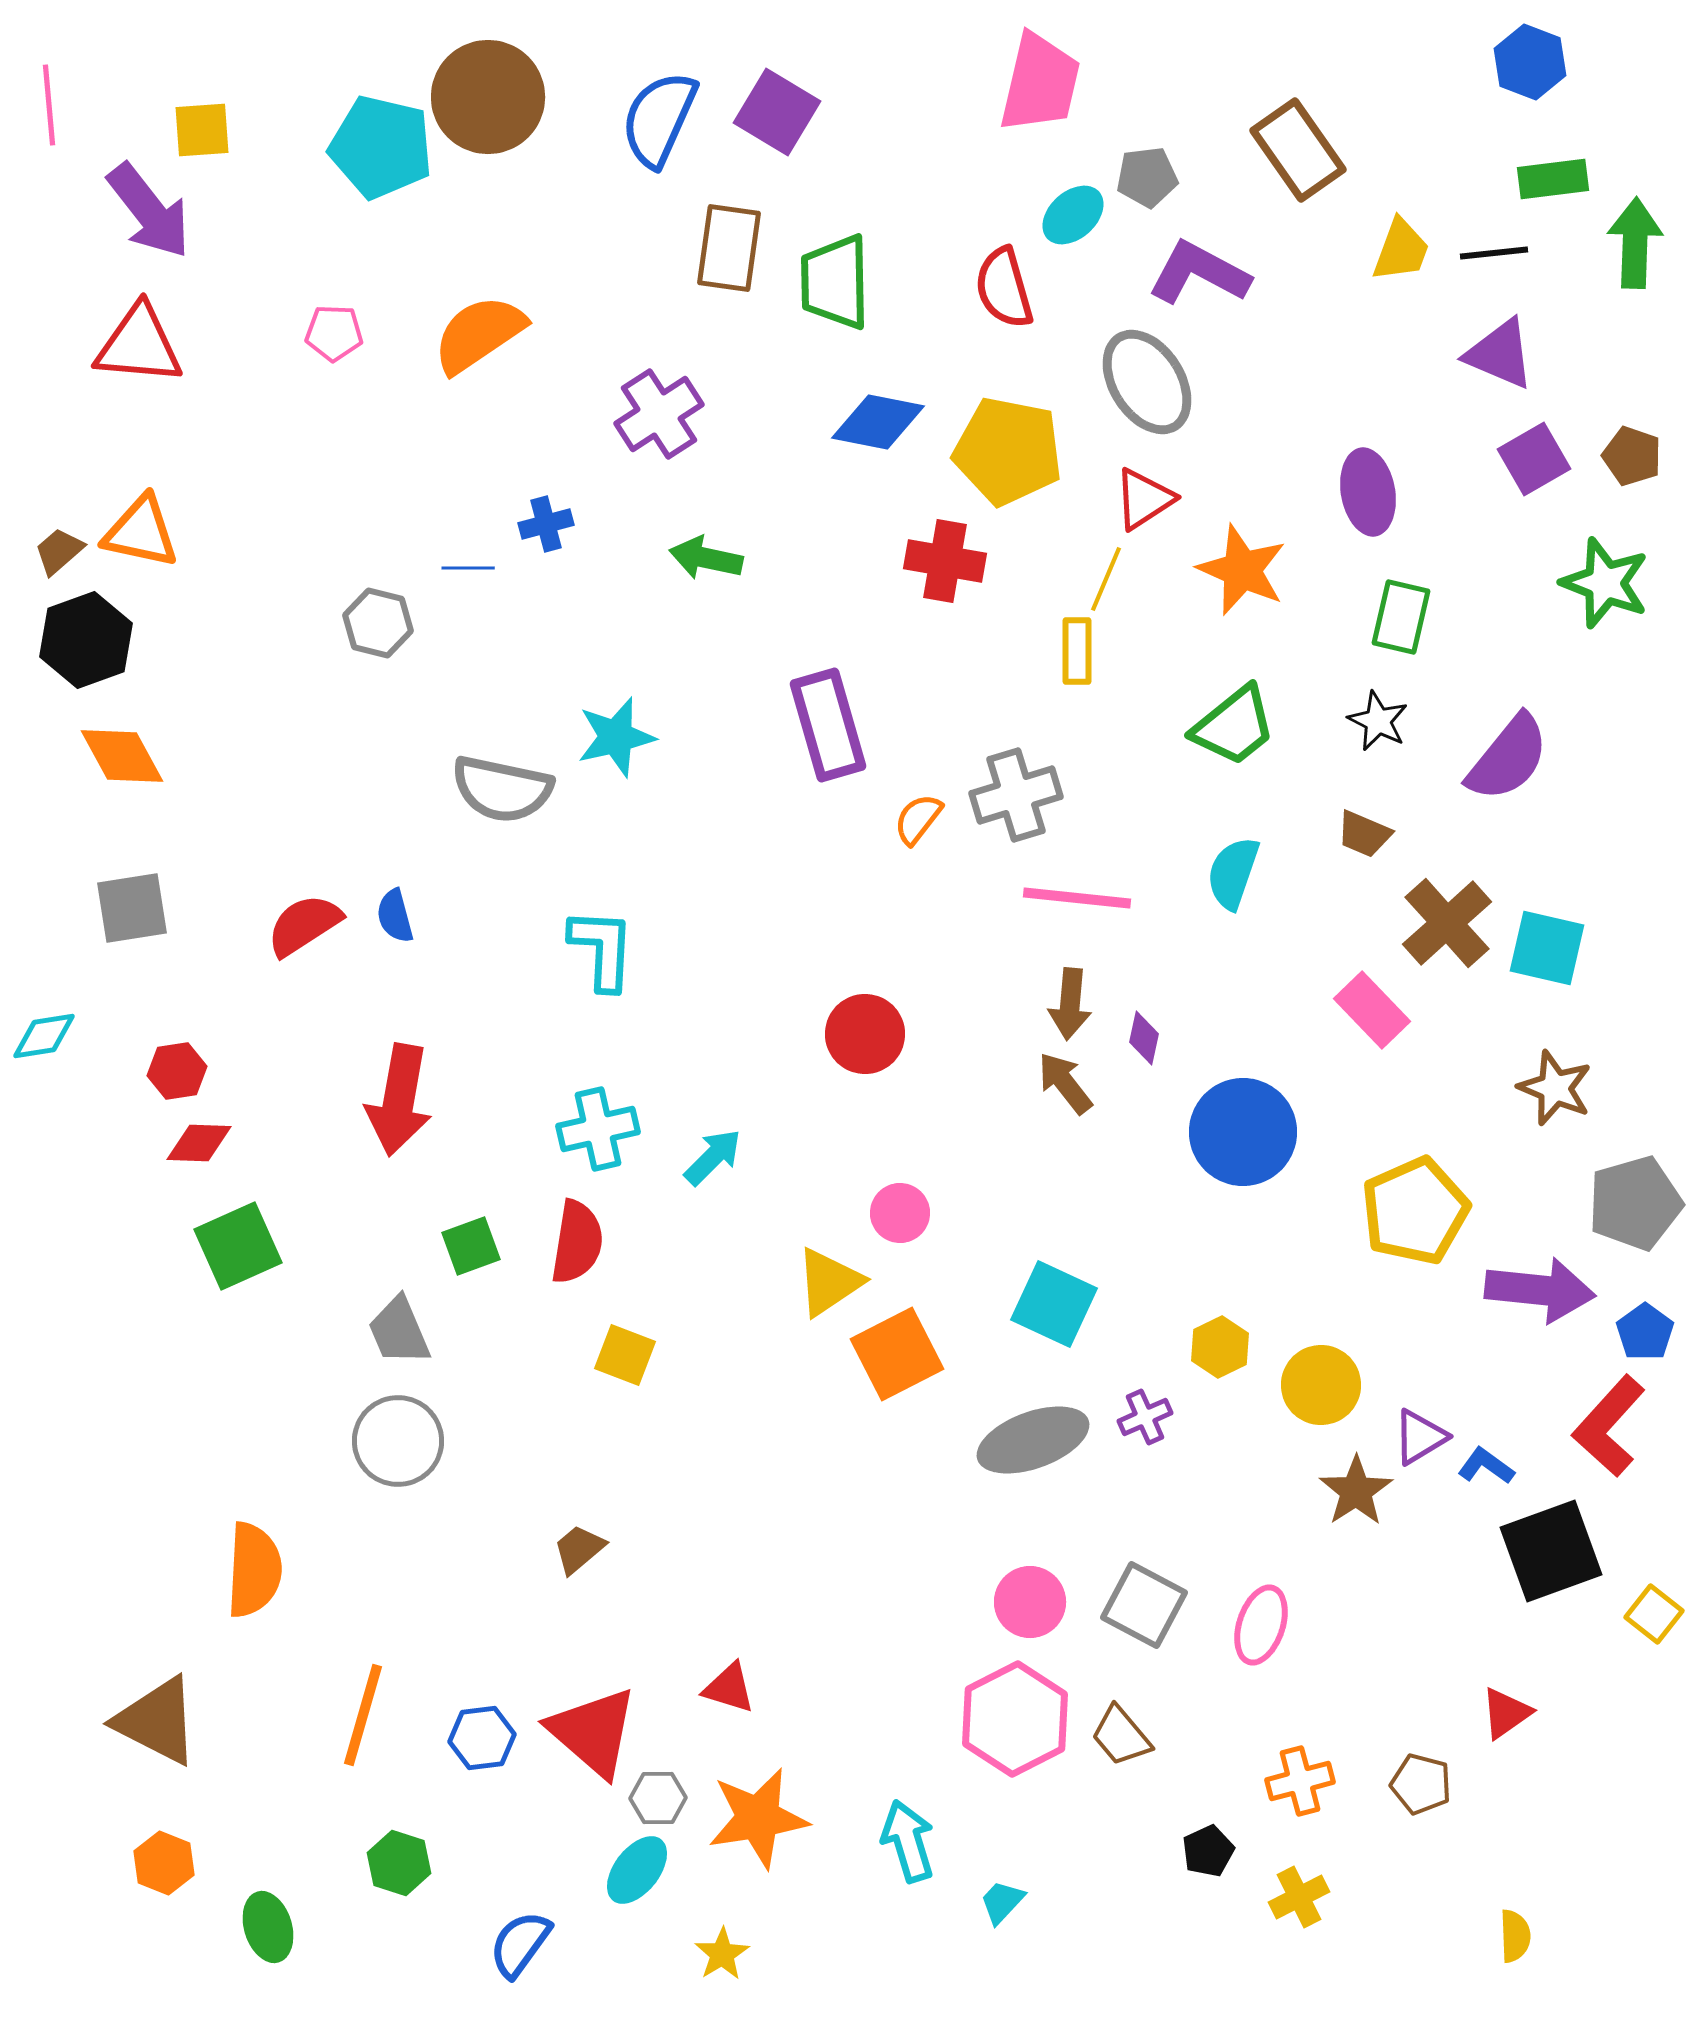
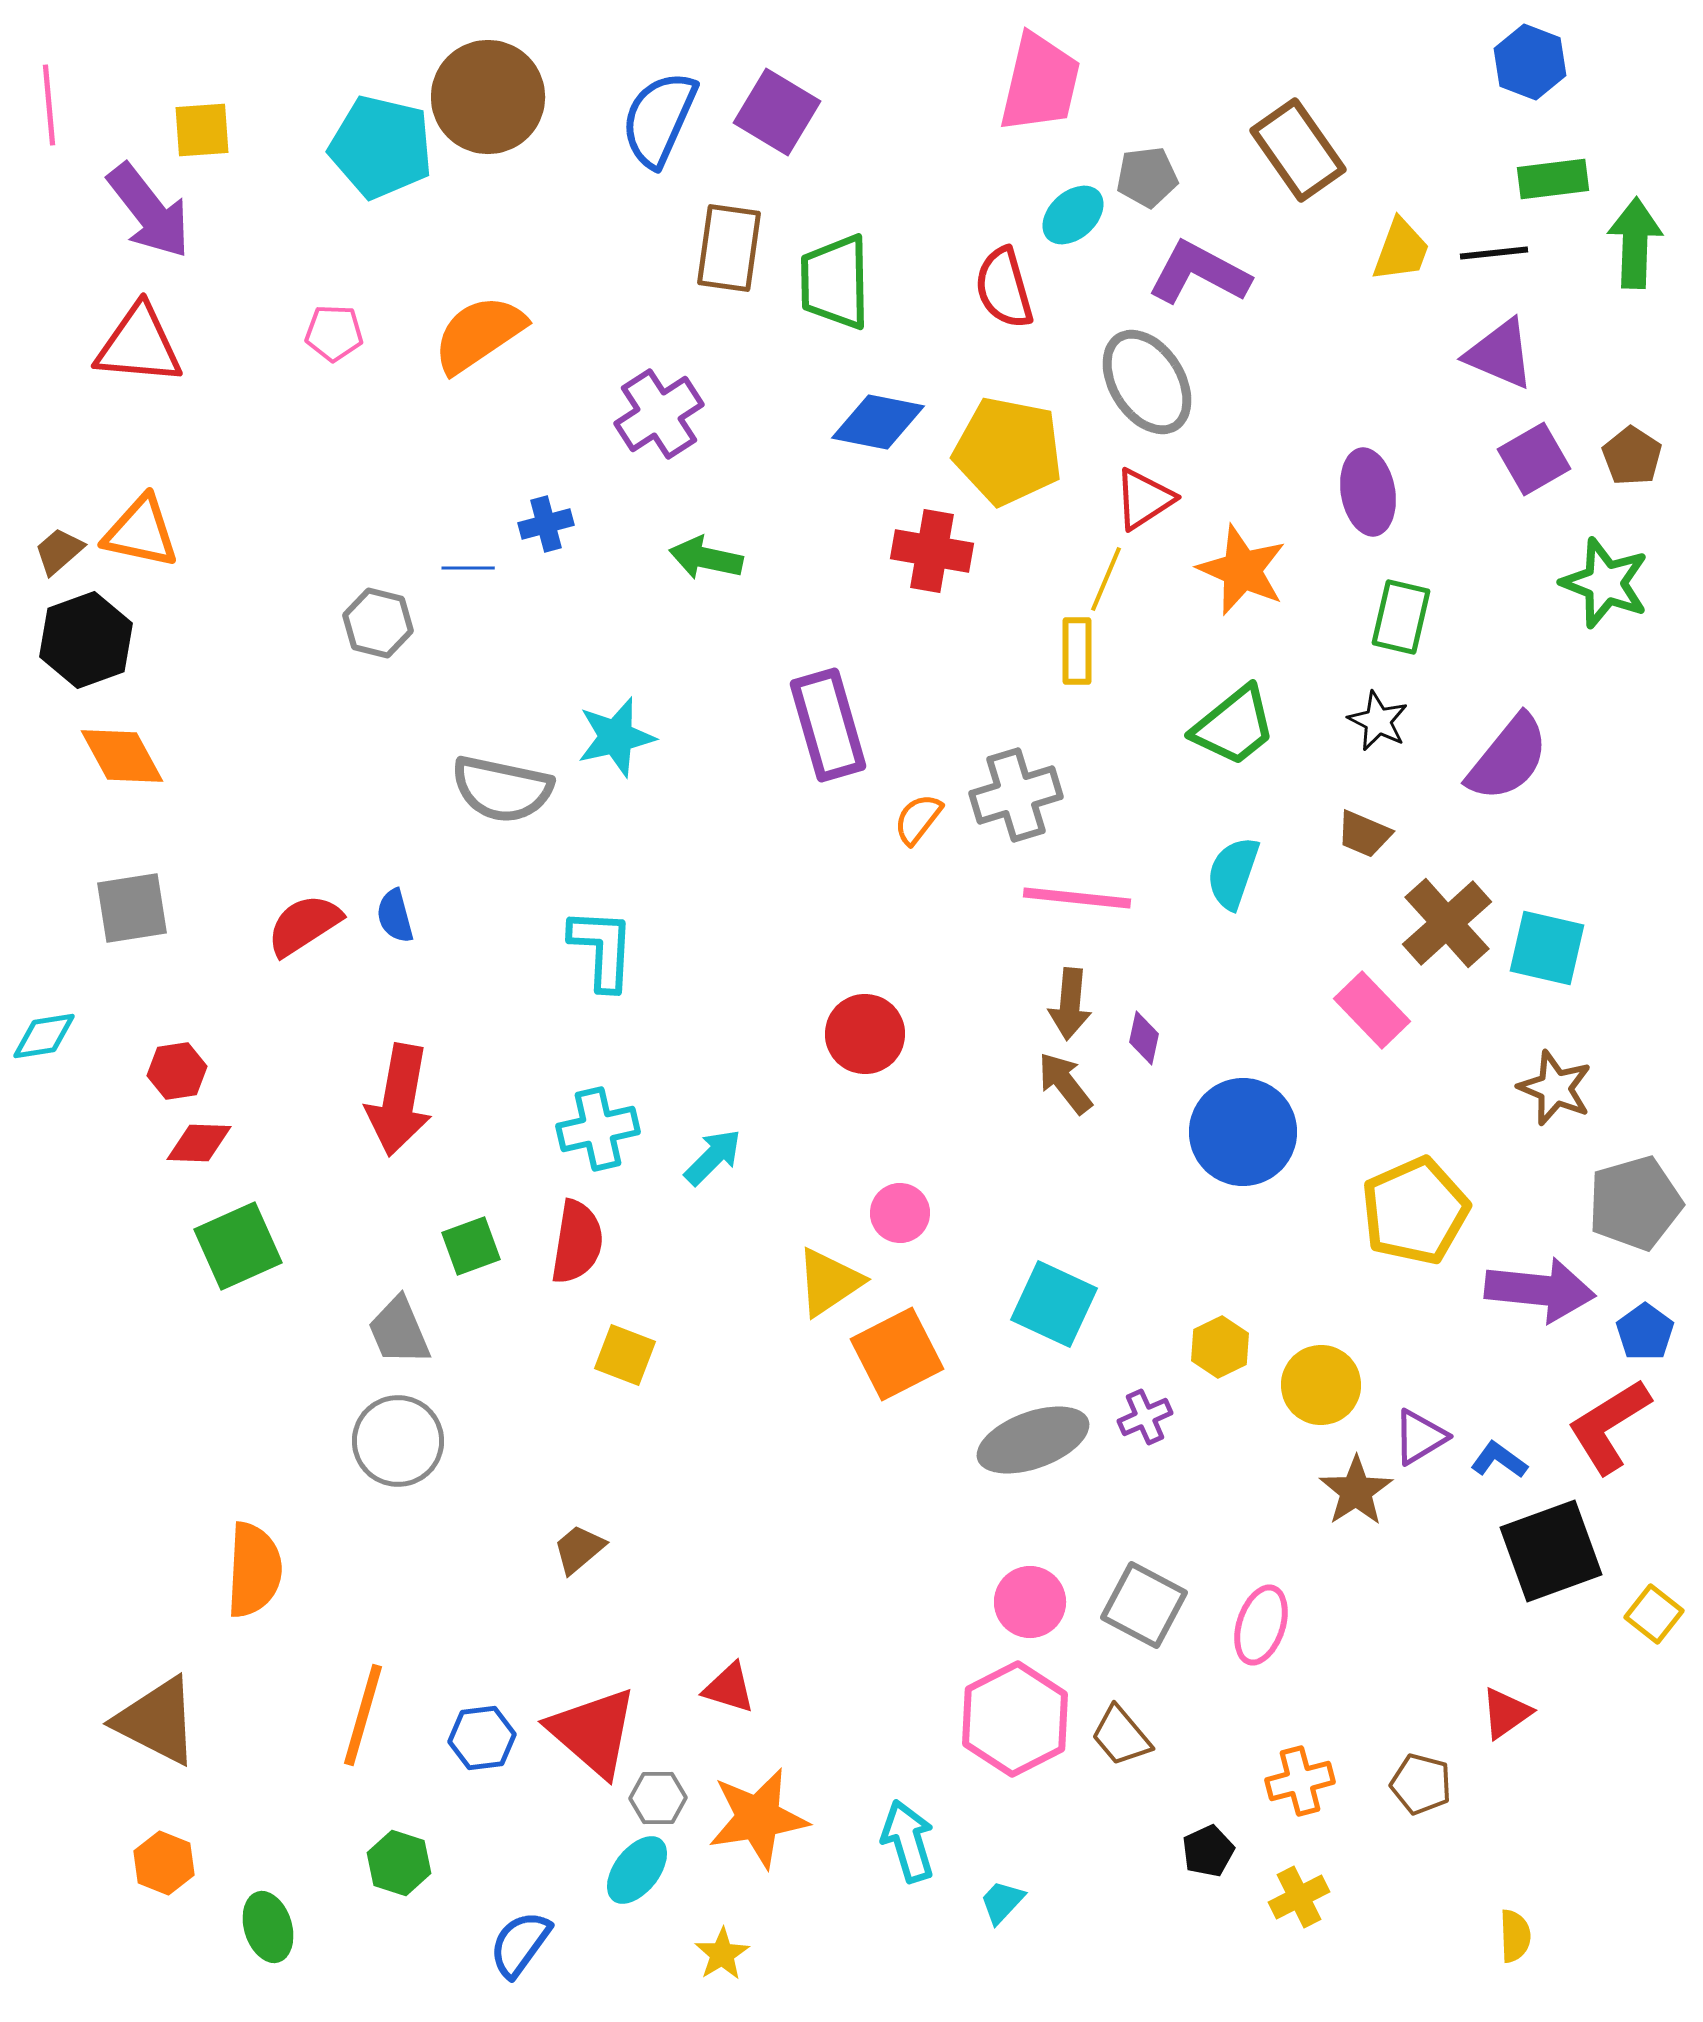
brown pentagon at (1632, 456): rotated 14 degrees clockwise
red cross at (945, 561): moved 13 px left, 10 px up
red L-shape at (1609, 1426): rotated 16 degrees clockwise
blue L-shape at (1486, 1466): moved 13 px right, 6 px up
